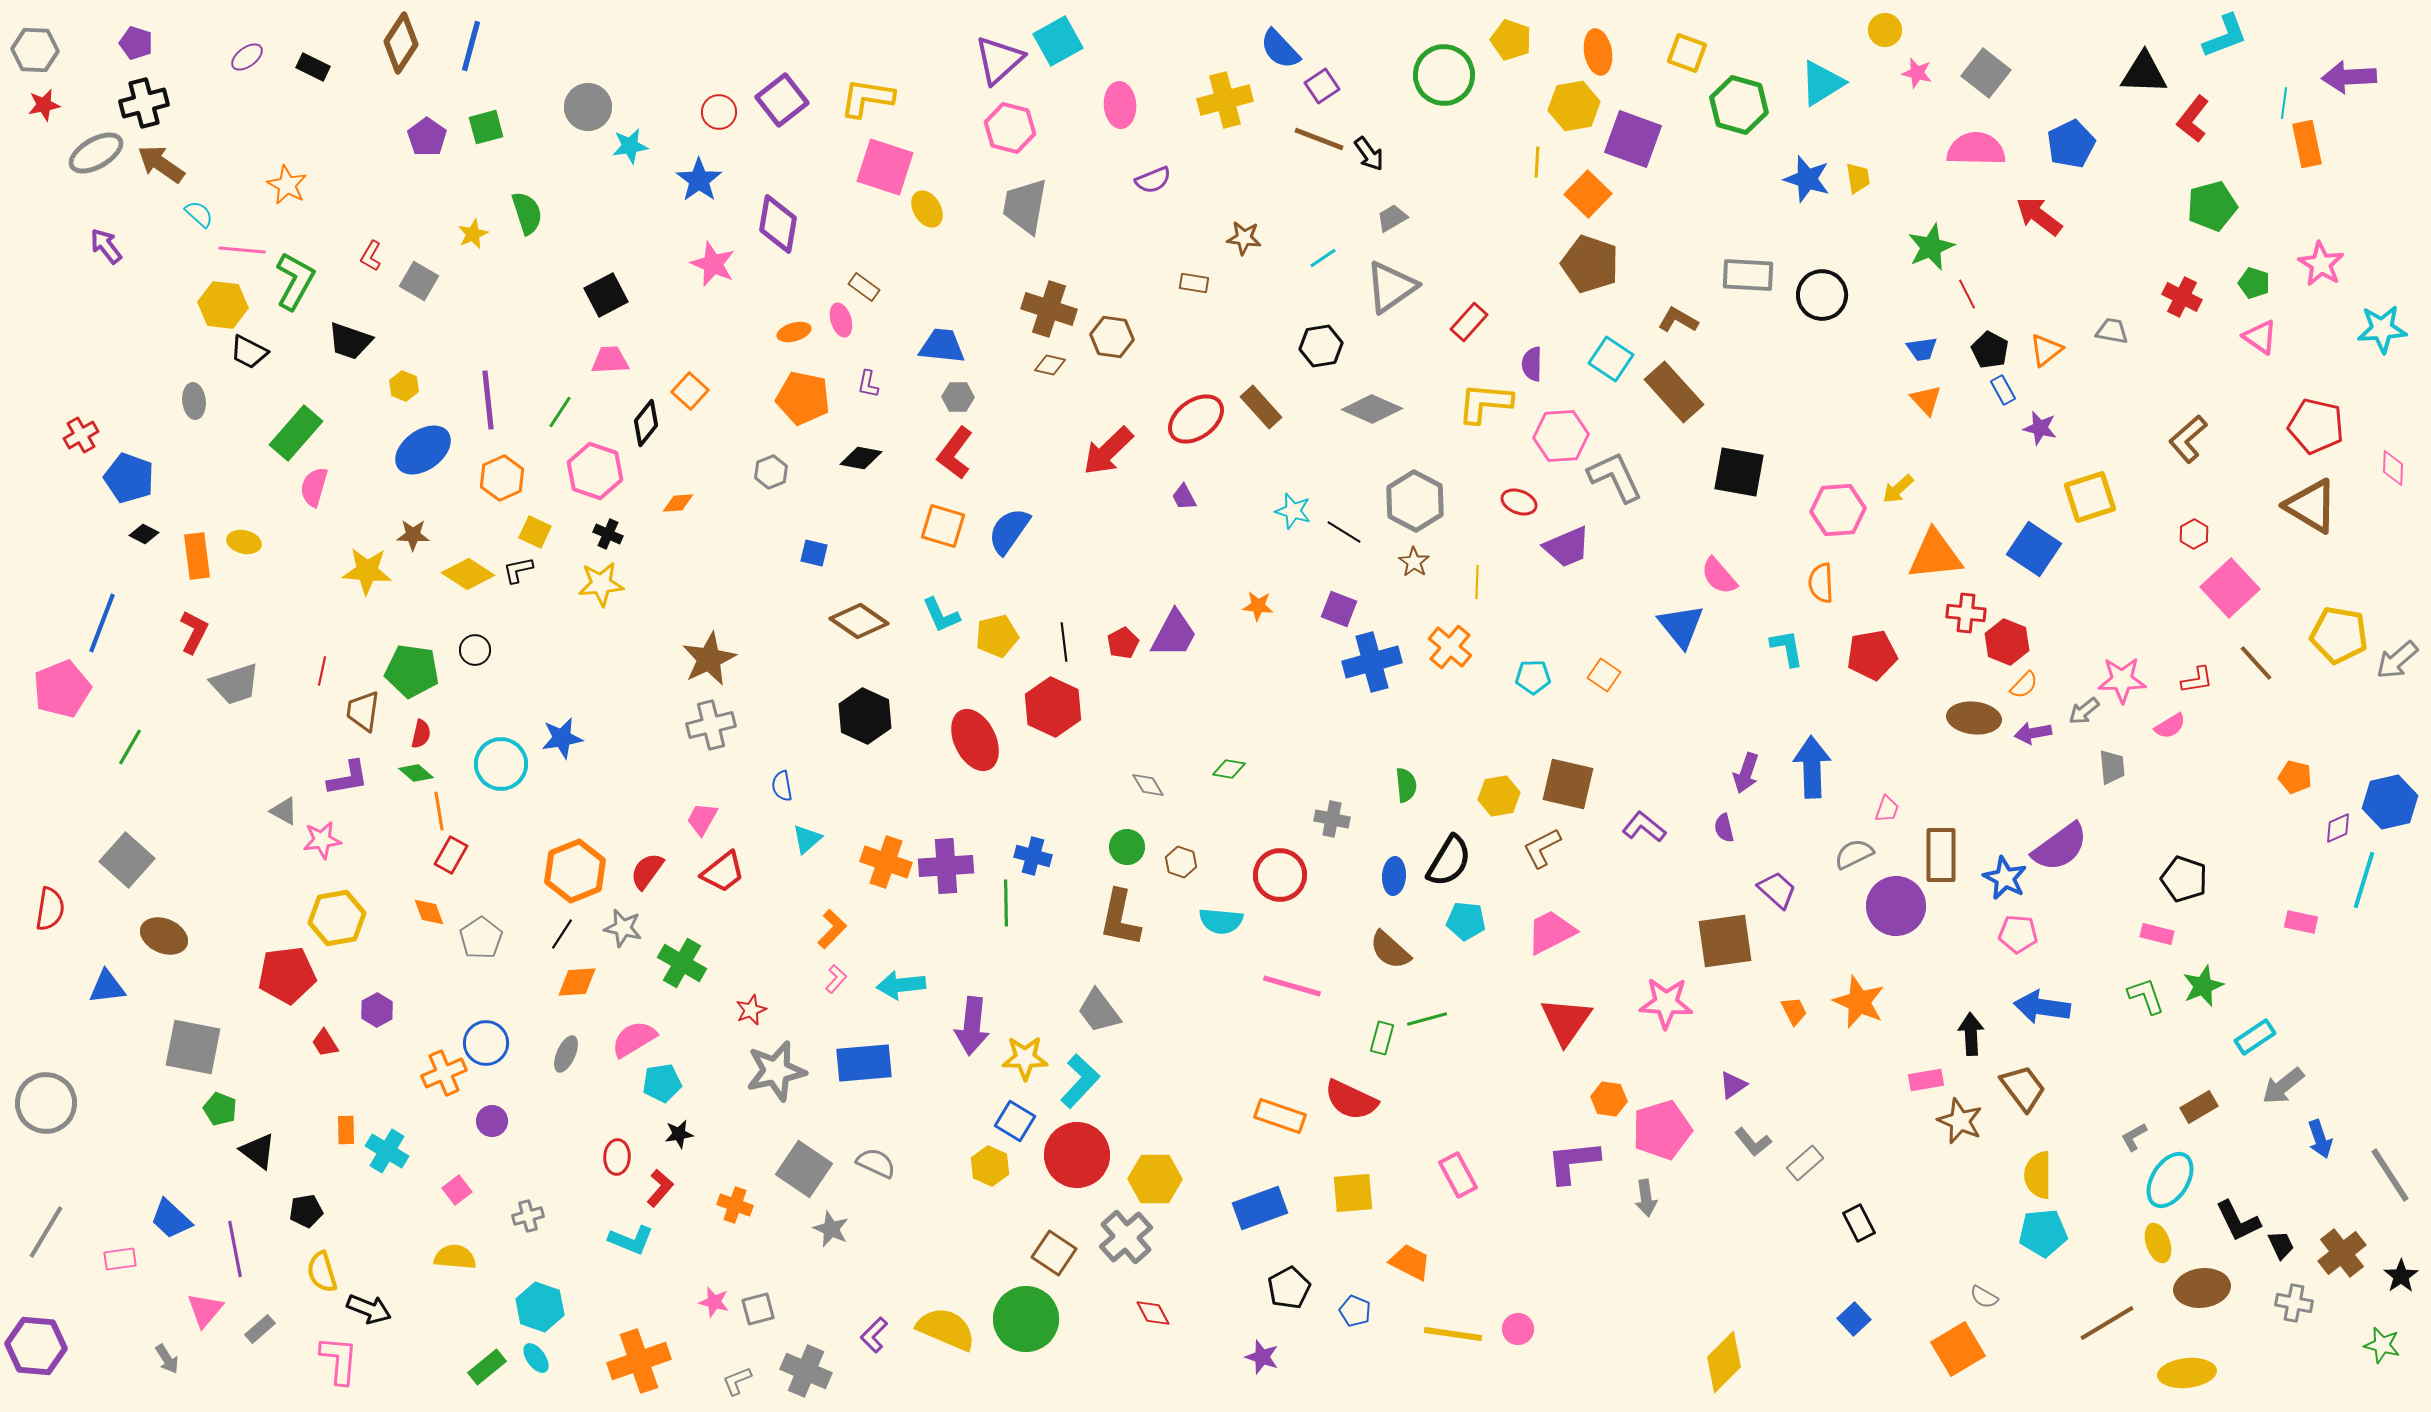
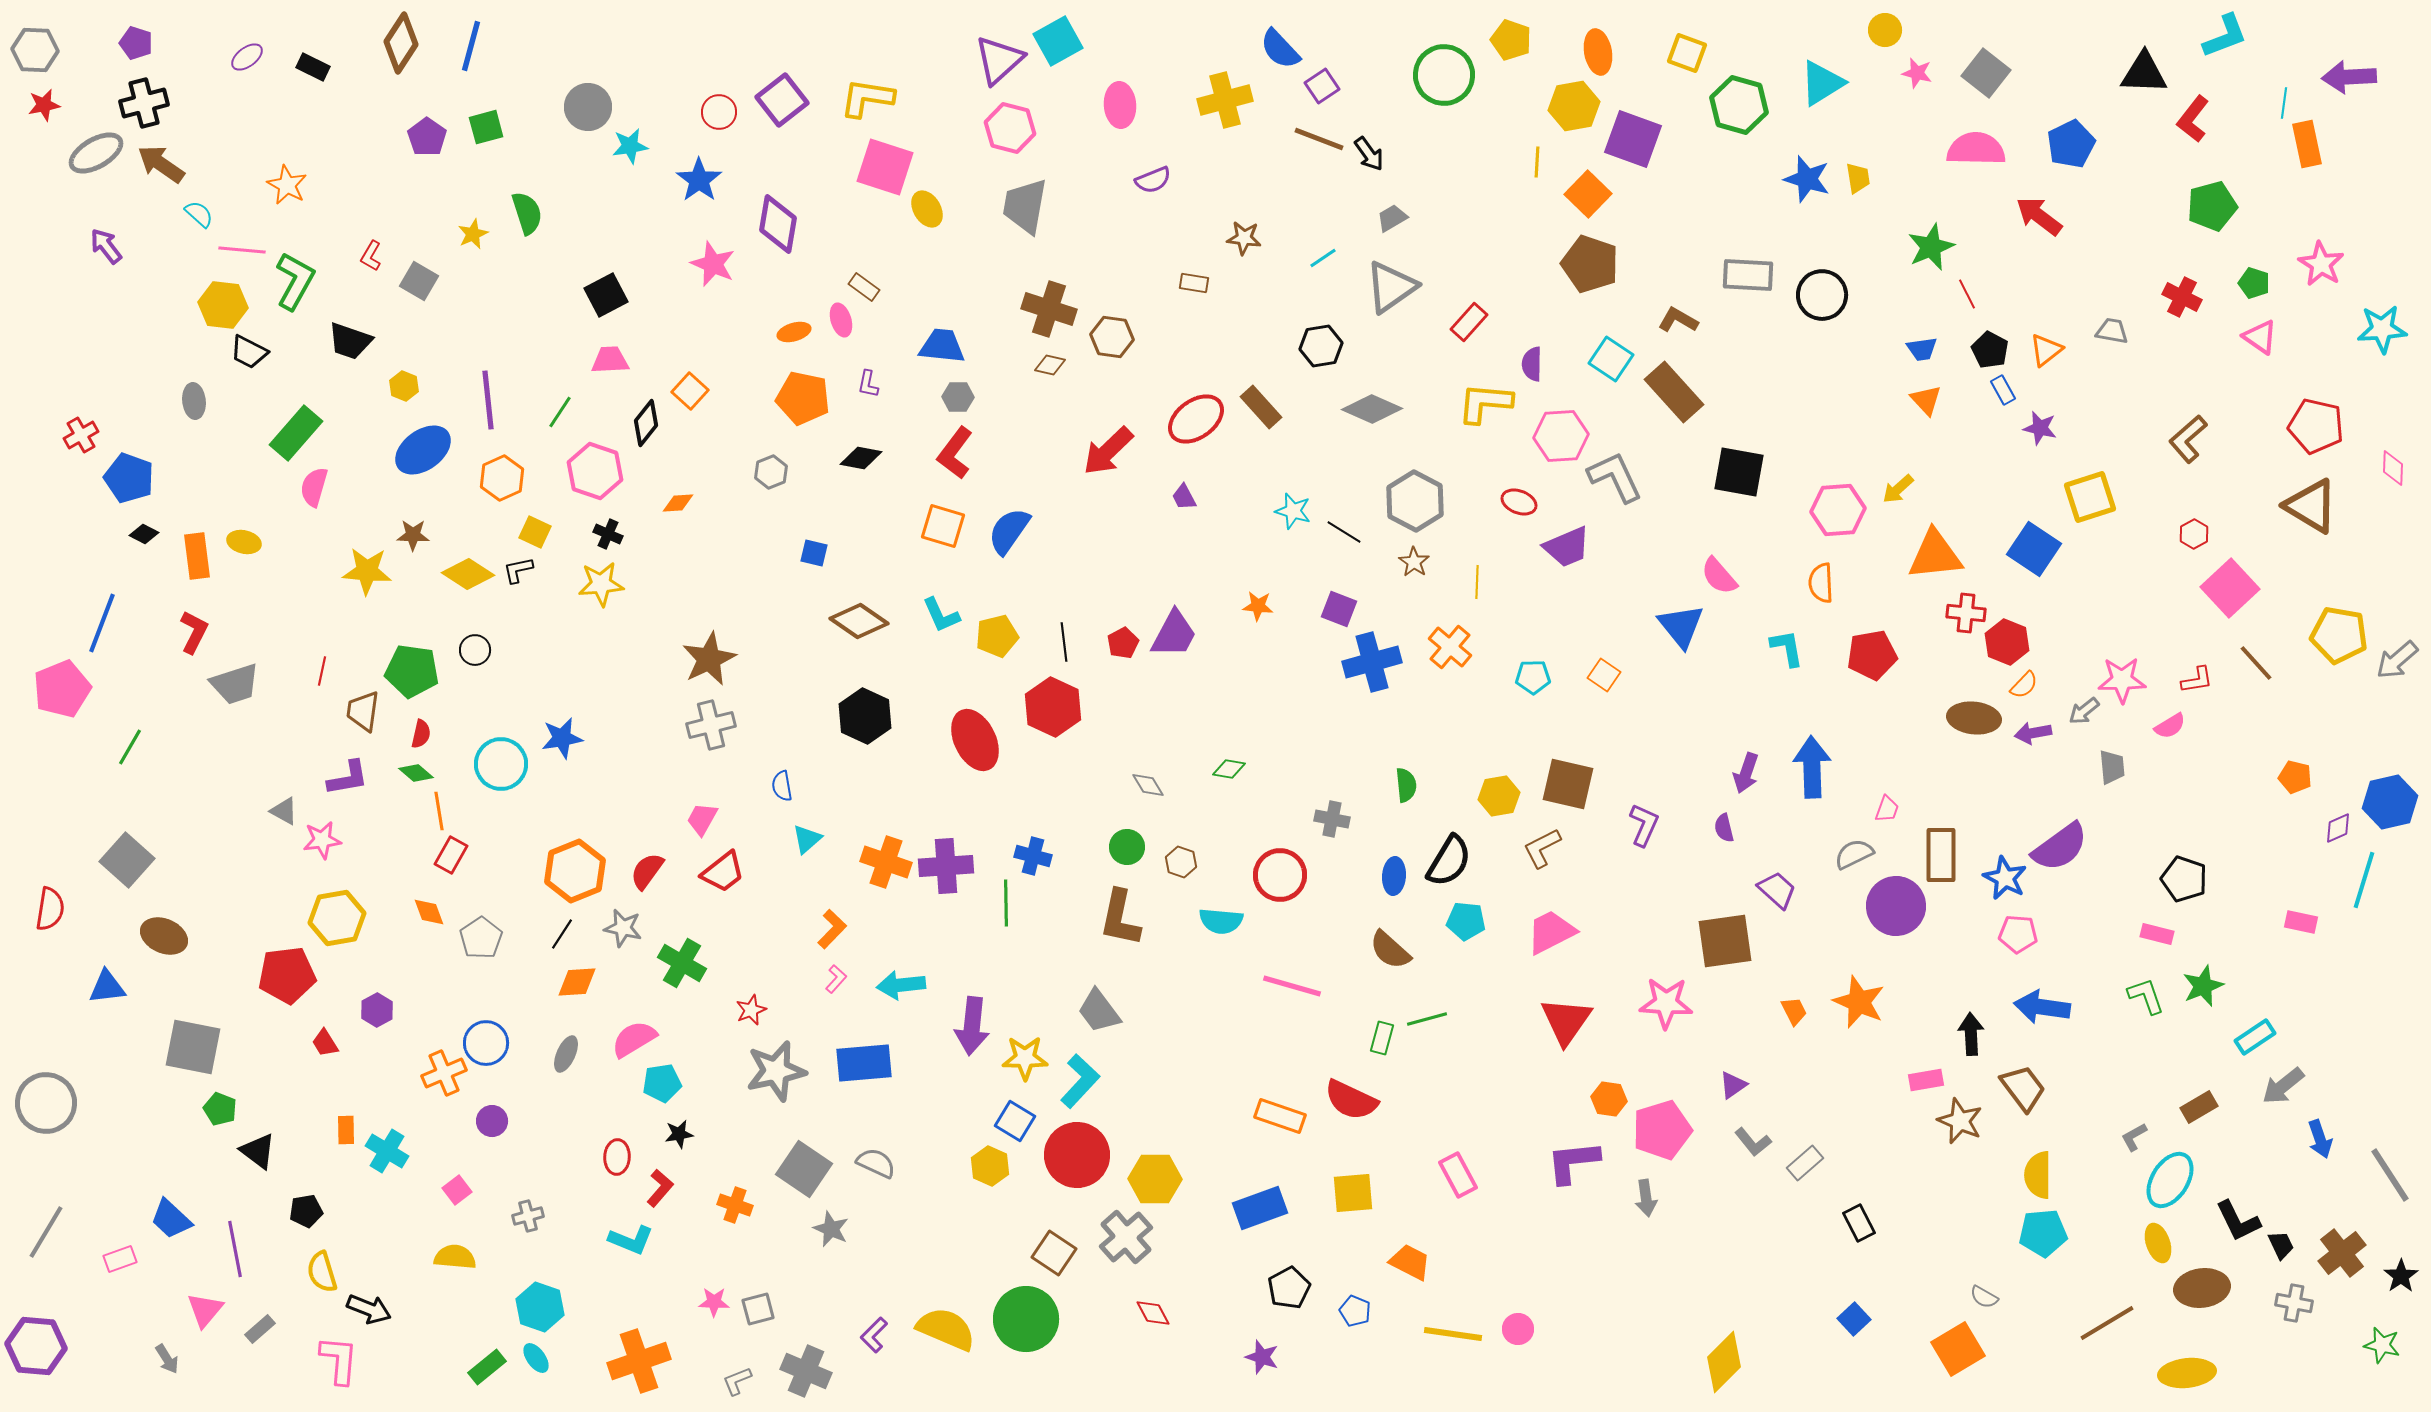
purple L-shape at (1644, 827): moved 2 px up; rotated 75 degrees clockwise
pink rectangle at (120, 1259): rotated 12 degrees counterclockwise
pink star at (714, 1302): rotated 12 degrees counterclockwise
